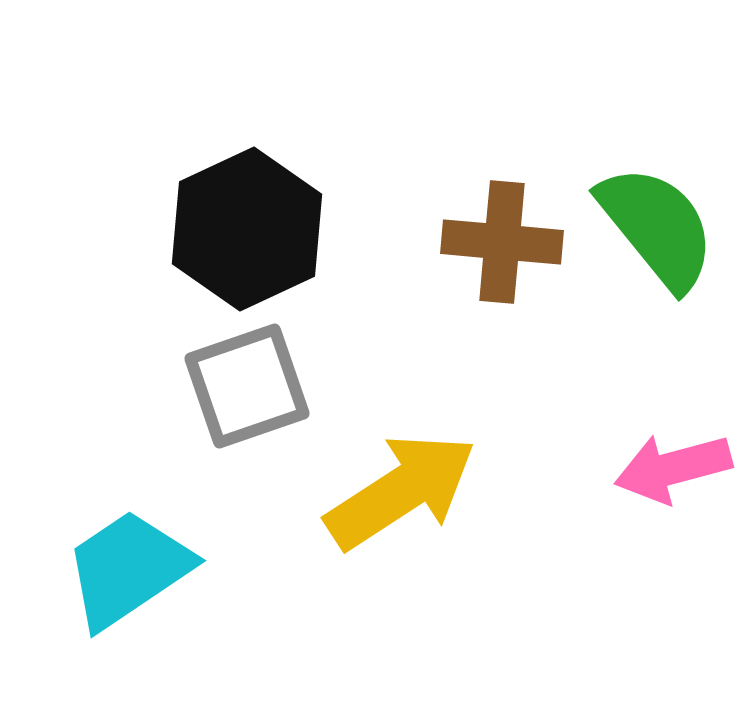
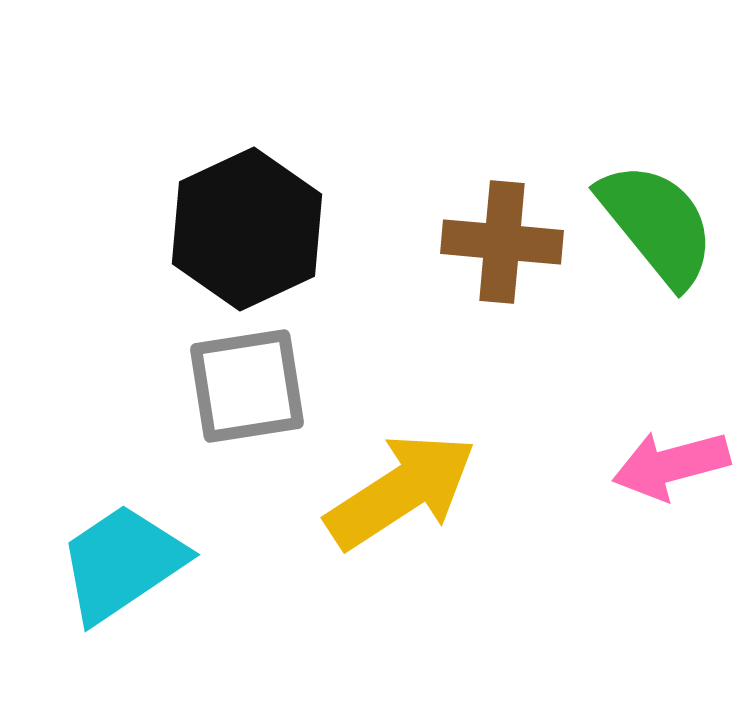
green semicircle: moved 3 px up
gray square: rotated 10 degrees clockwise
pink arrow: moved 2 px left, 3 px up
cyan trapezoid: moved 6 px left, 6 px up
